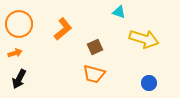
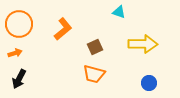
yellow arrow: moved 1 px left, 5 px down; rotated 16 degrees counterclockwise
